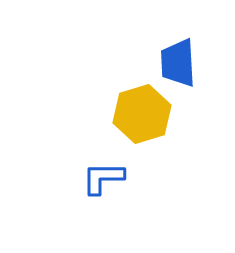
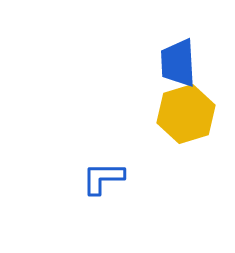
yellow hexagon: moved 44 px right
